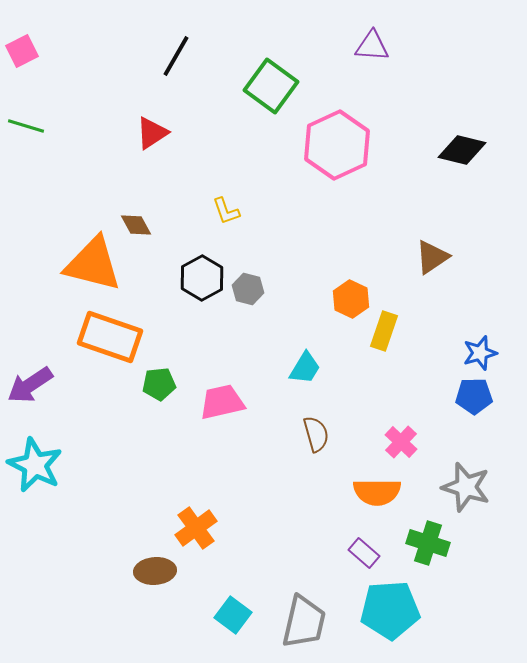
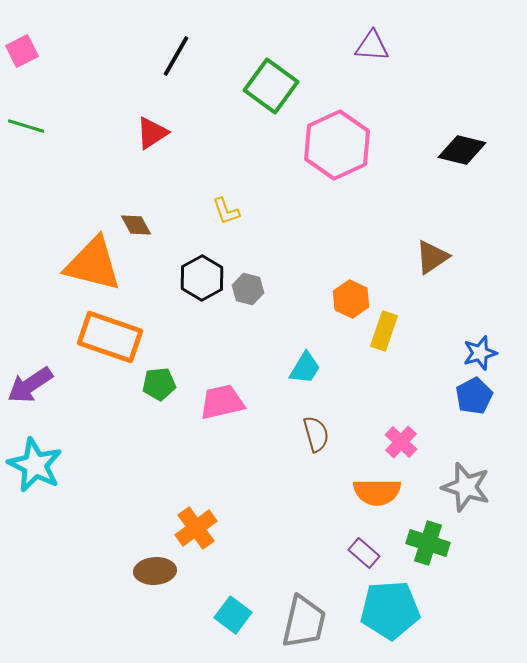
blue pentagon: rotated 27 degrees counterclockwise
